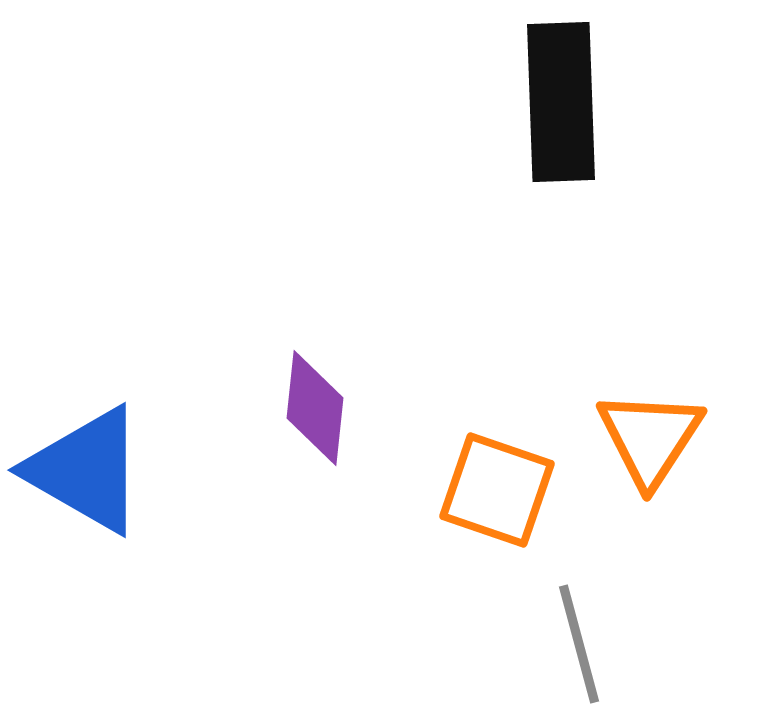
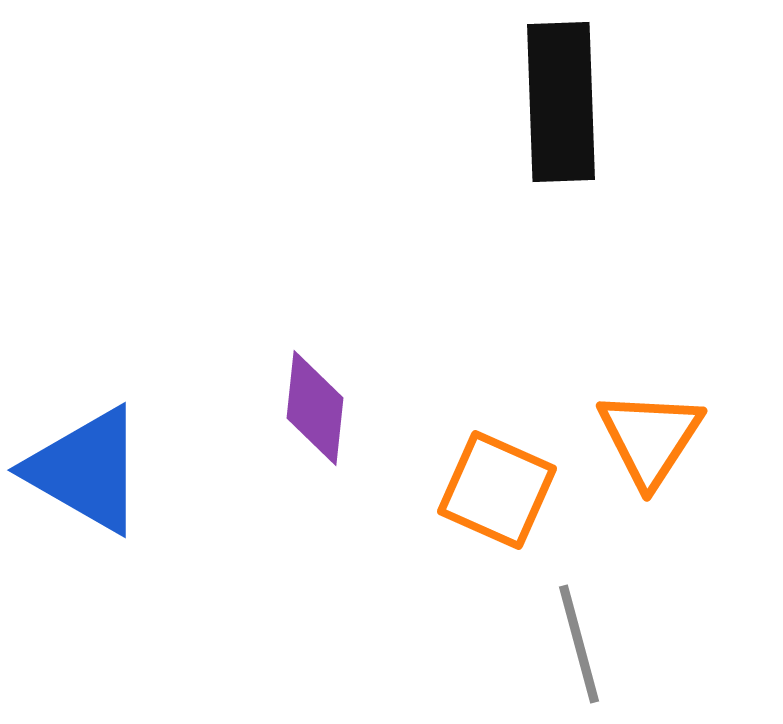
orange square: rotated 5 degrees clockwise
